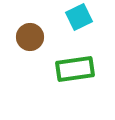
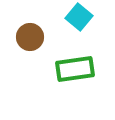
cyan square: rotated 24 degrees counterclockwise
